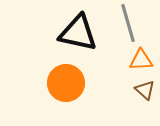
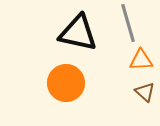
brown triangle: moved 2 px down
